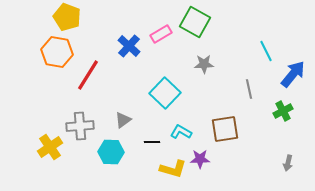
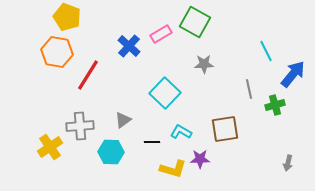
green cross: moved 8 px left, 6 px up; rotated 12 degrees clockwise
